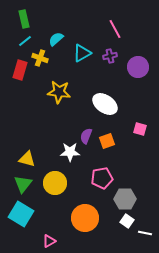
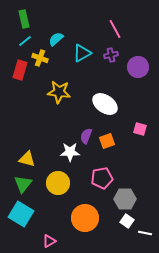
purple cross: moved 1 px right, 1 px up
yellow circle: moved 3 px right
